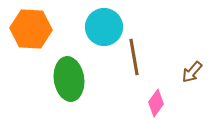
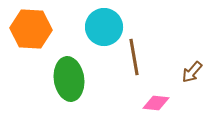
pink diamond: rotated 60 degrees clockwise
